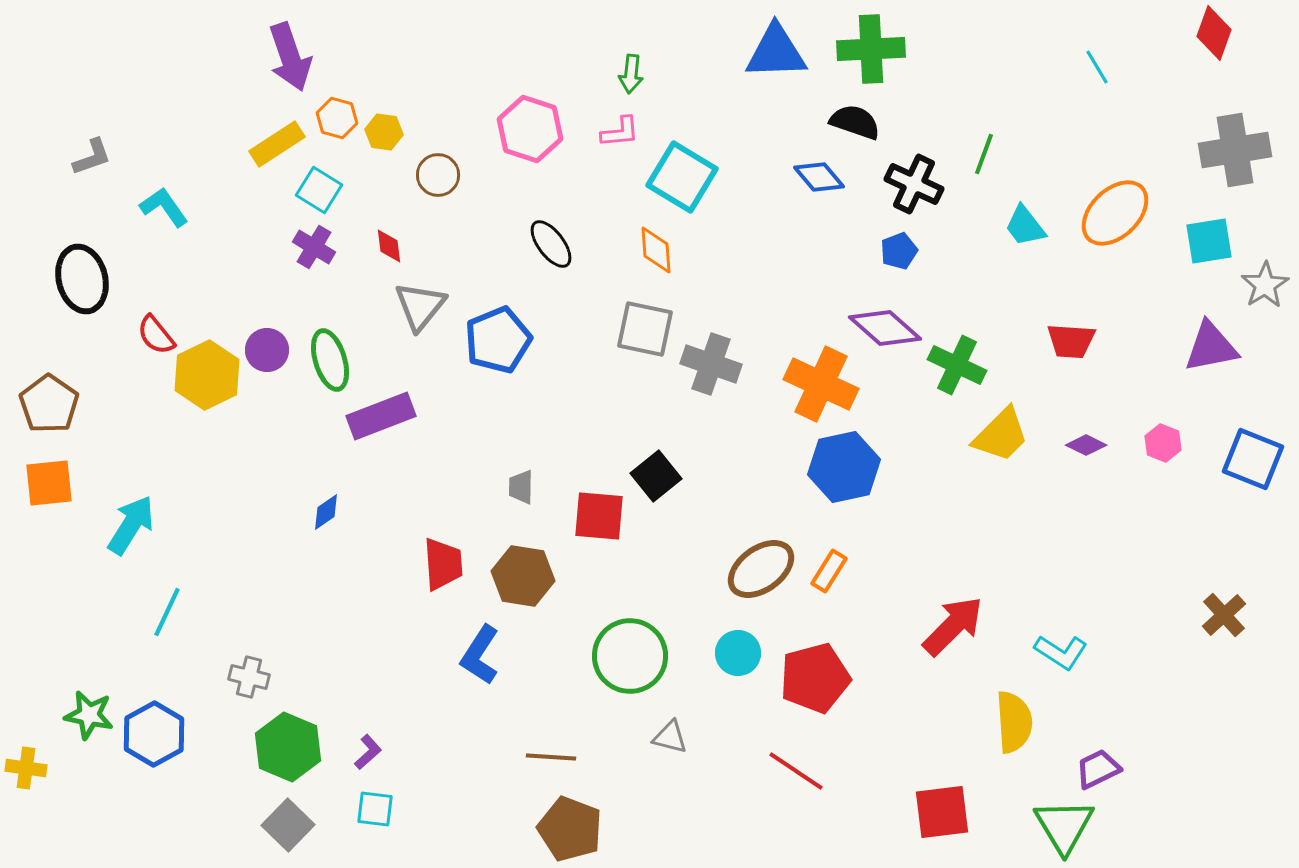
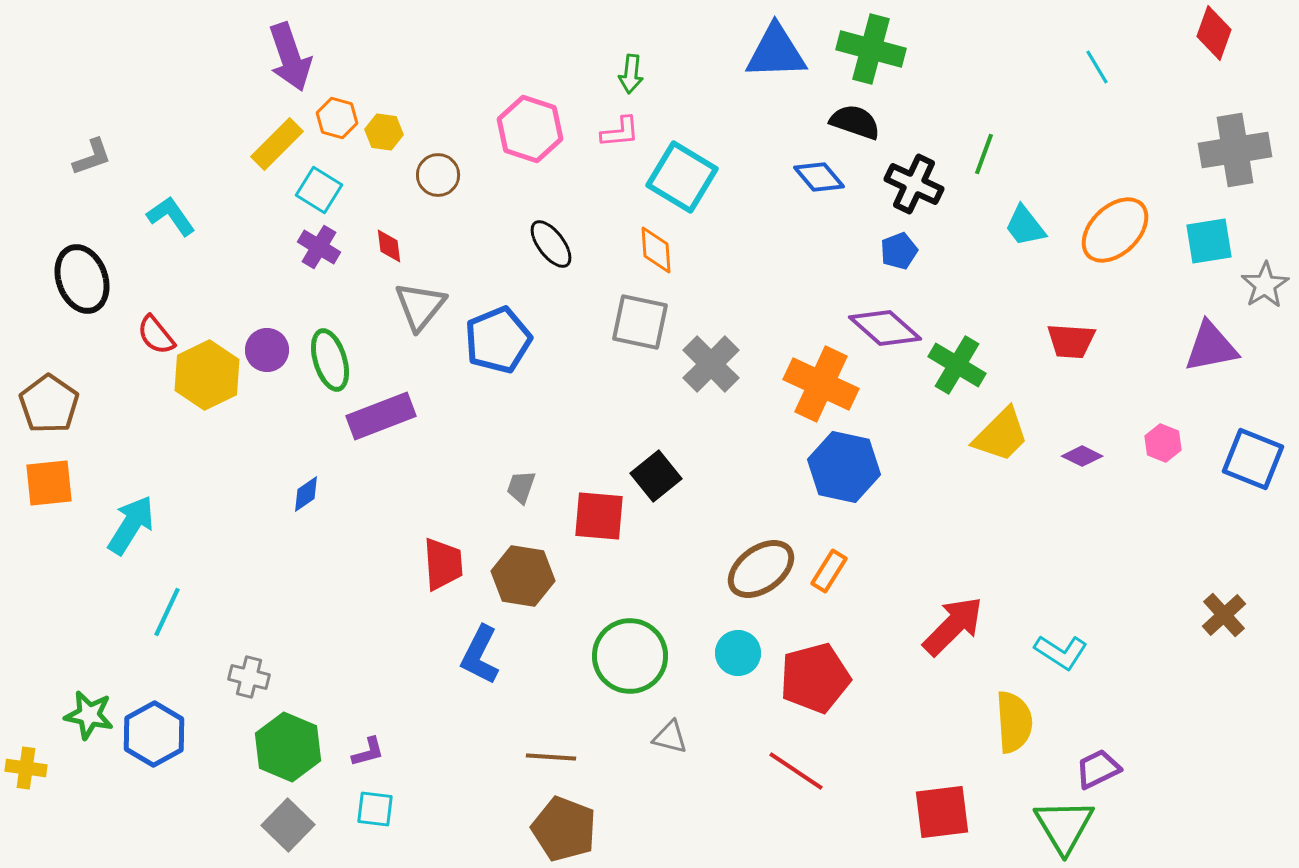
green cross at (871, 49): rotated 18 degrees clockwise
yellow rectangle at (277, 144): rotated 12 degrees counterclockwise
cyan L-shape at (164, 207): moved 7 px right, 9 px down
orange ellipse at (1115, 213): moved 17 px down
purple cross at (314, 247): moved 5 px right
black ellipse at (82, 279): rotated 6 degrees counterclockwise
gray square at (645, 329): moved 5 px left, 7 px up
gray cross at (711, 364): rotated 26 degrees clockwise
green cross at (957, 365): rotated 6 degrees clockwise
purple diamond at (1086, 445): moved 4 px left, 11 px down
blue hexagon at (844, 467): rotated 24 degrees clockwise
gray trapezoid at (521, 487): rotated 18 degrees clockwise
blue diamond at (326, 512): moved 20 px left, 18 px up
blue L-shape at (480, 655): rotated 6 degrees counterclockwise
purple L-shape at (368, 752): rotated 27 degrees clockwise
brown pentagon at (570, 829): moved 6 px left
